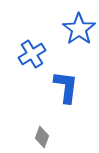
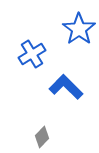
blue L-shape: rotated 52 degrees counterclockwise
gray diamond: rotated 25 degrees clockwise
